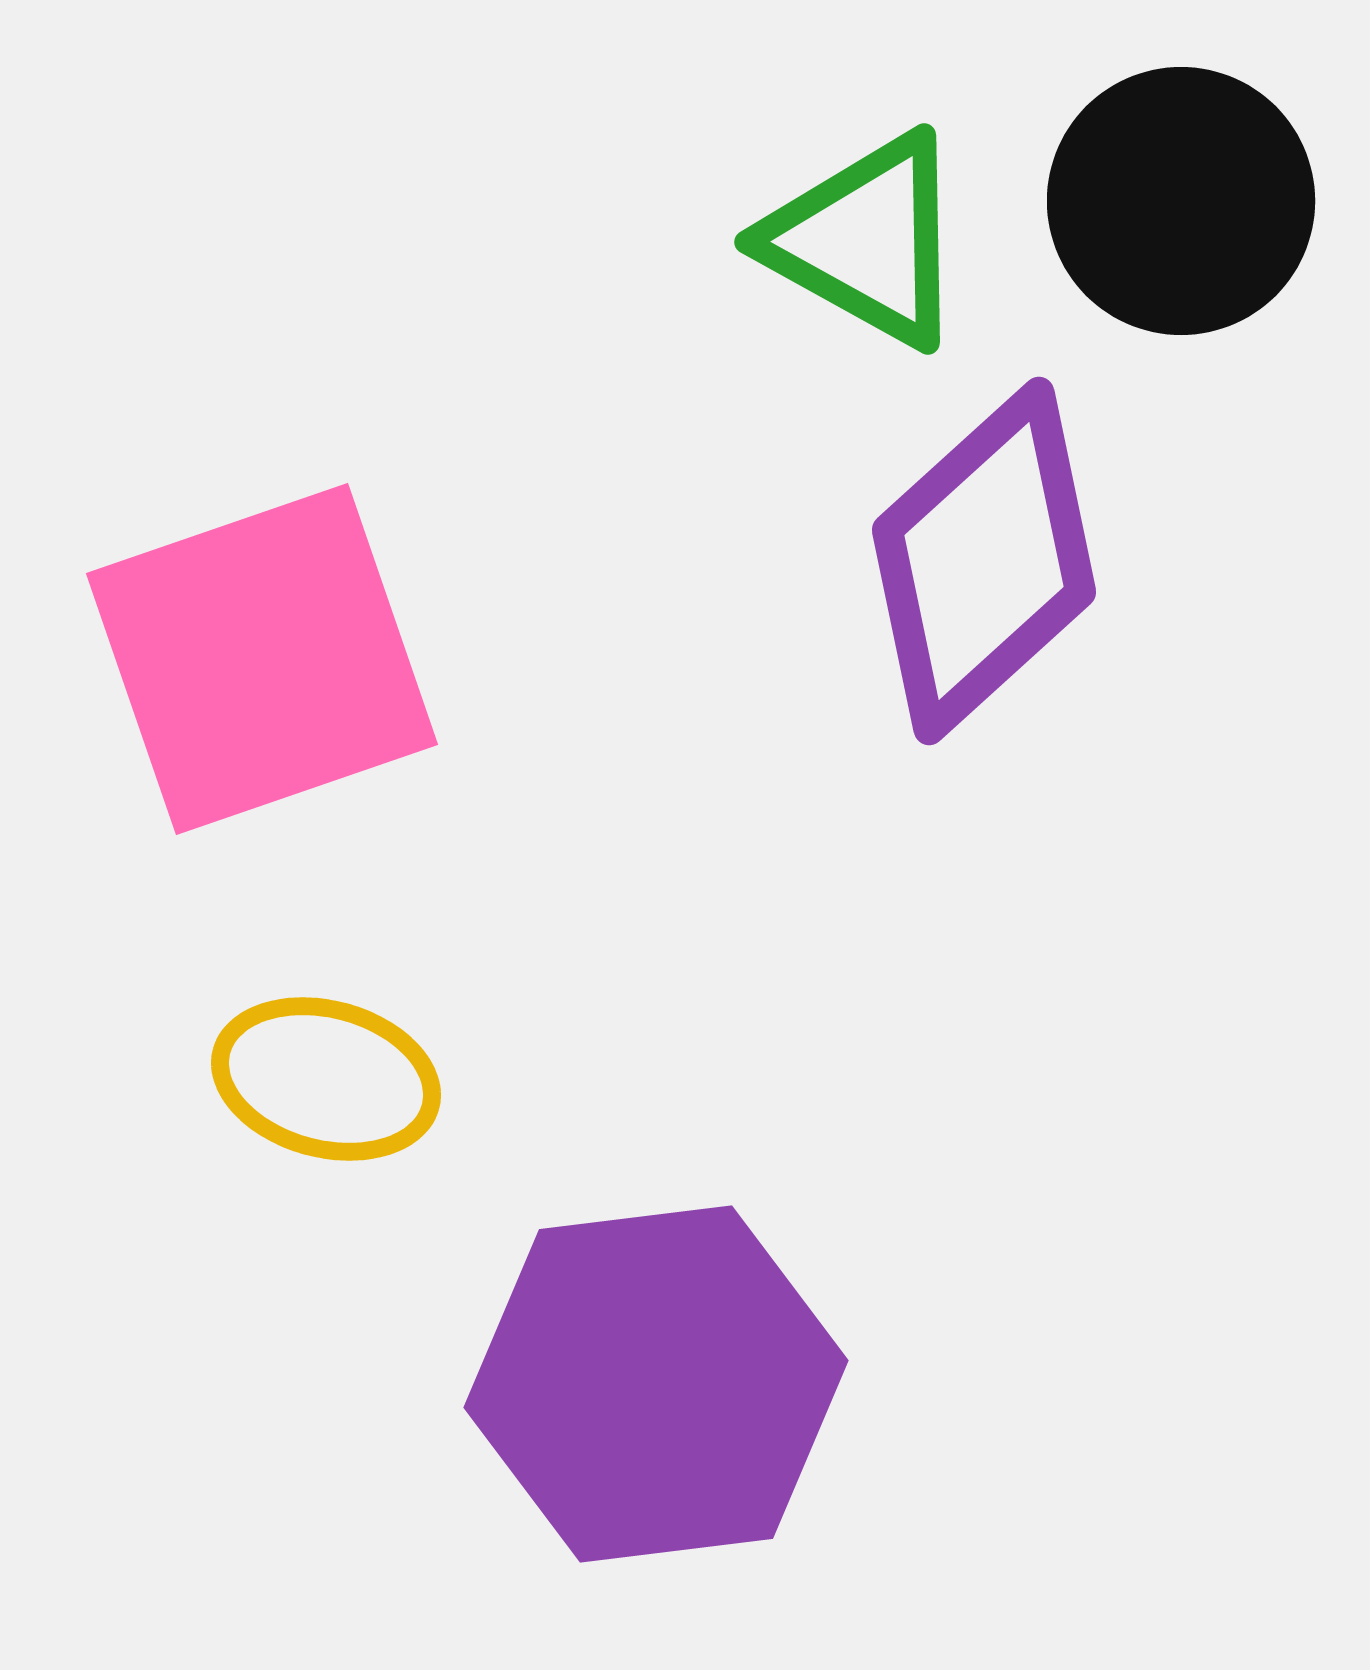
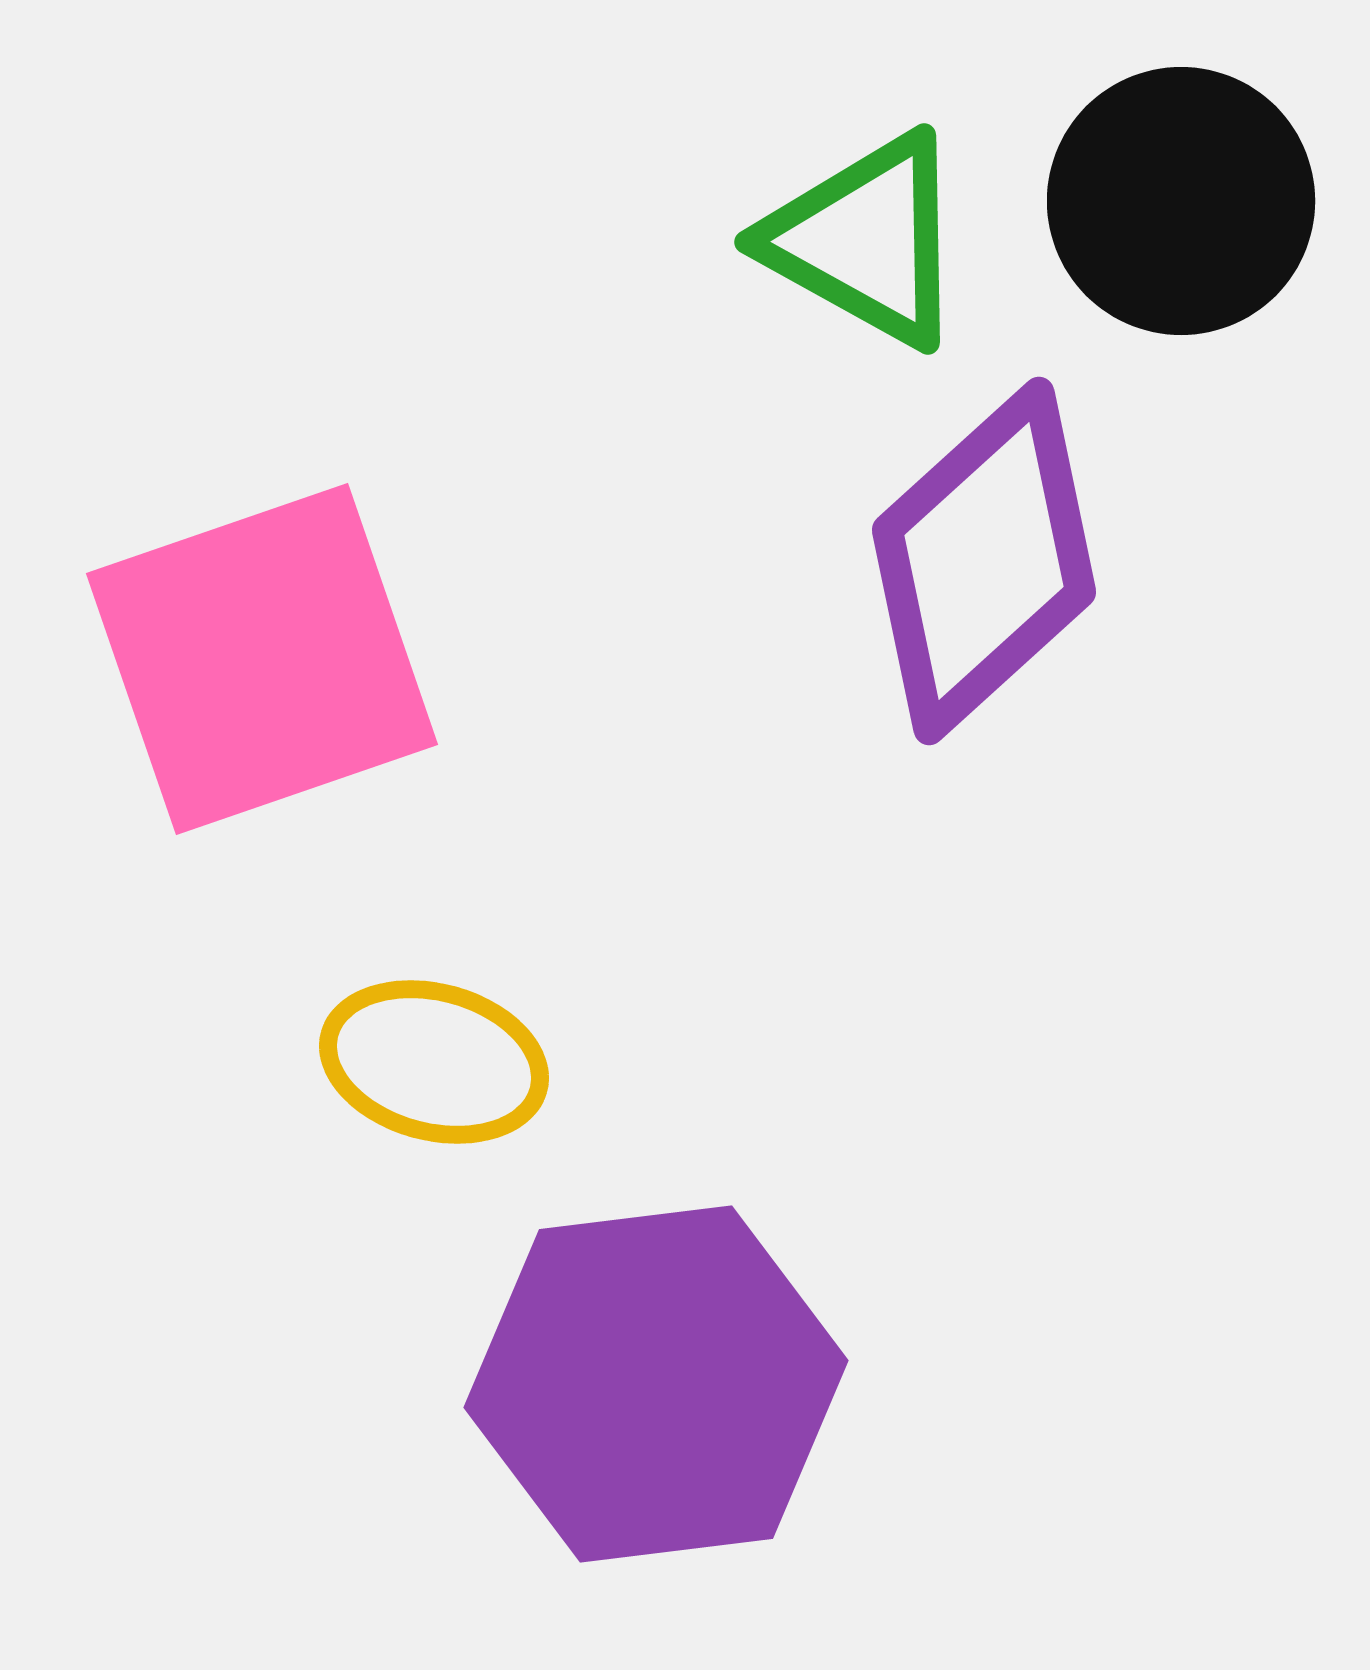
yellow ellipse: moved 108 px right, 17 px up
